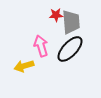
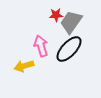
gray trapezoid: rotated 140 degrees counterclockwise
black ellipse: moved 1 px left
